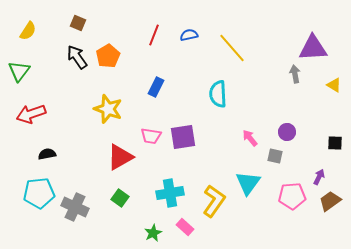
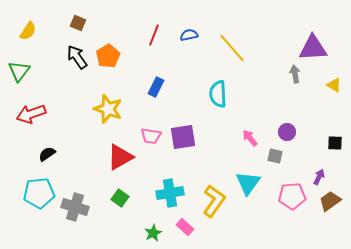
black semicircle: rotated 24 degrees counterclockwise
gray cross: rotated 8 degrees counterclockwise
